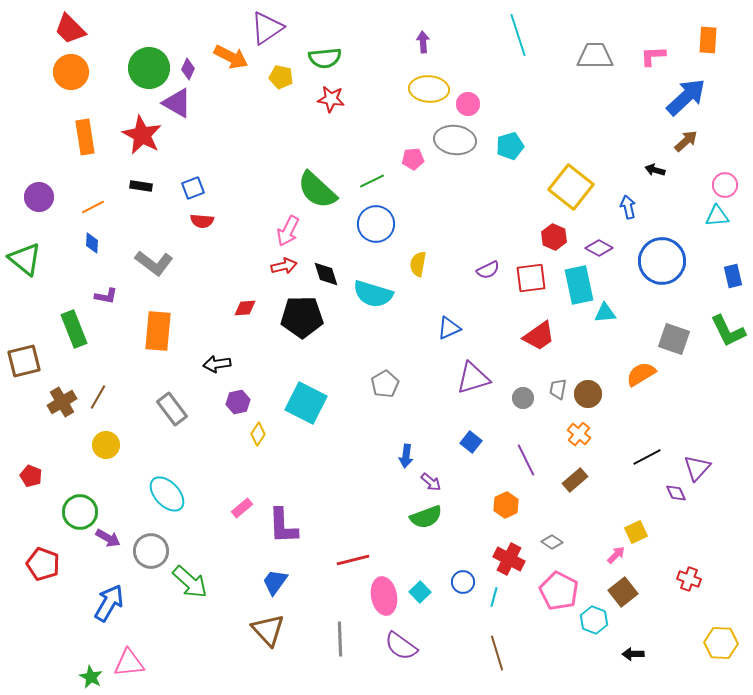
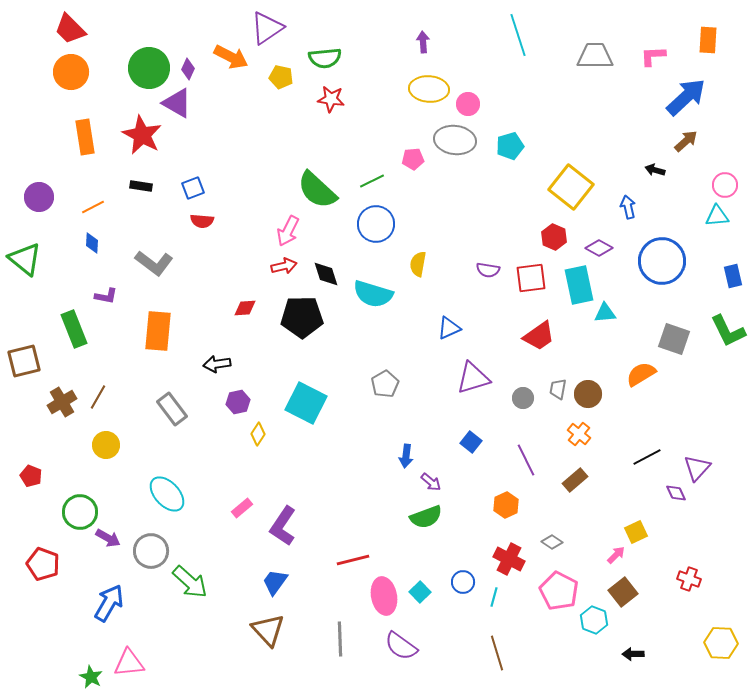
purple semicircle at (488, 270): rotated 35 degrees clockwise
purple L-shape at (283, 526): rotated 36 degrees clockwise
